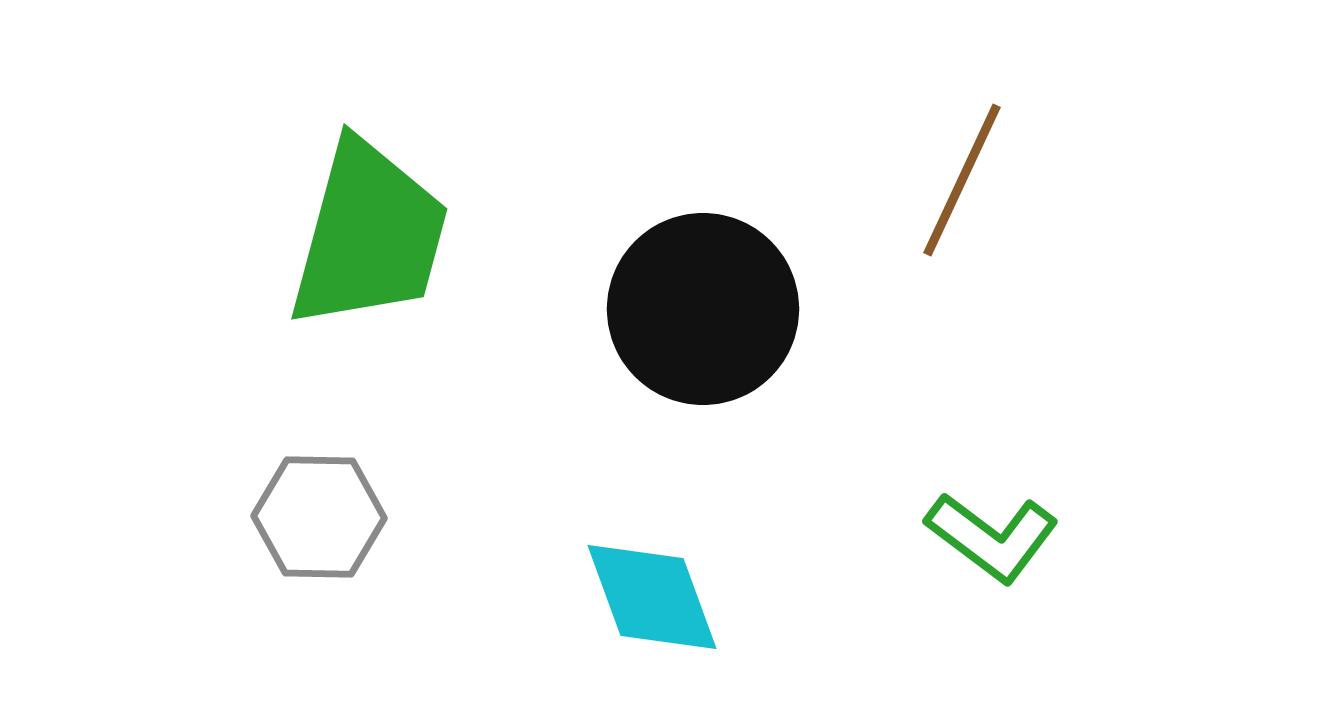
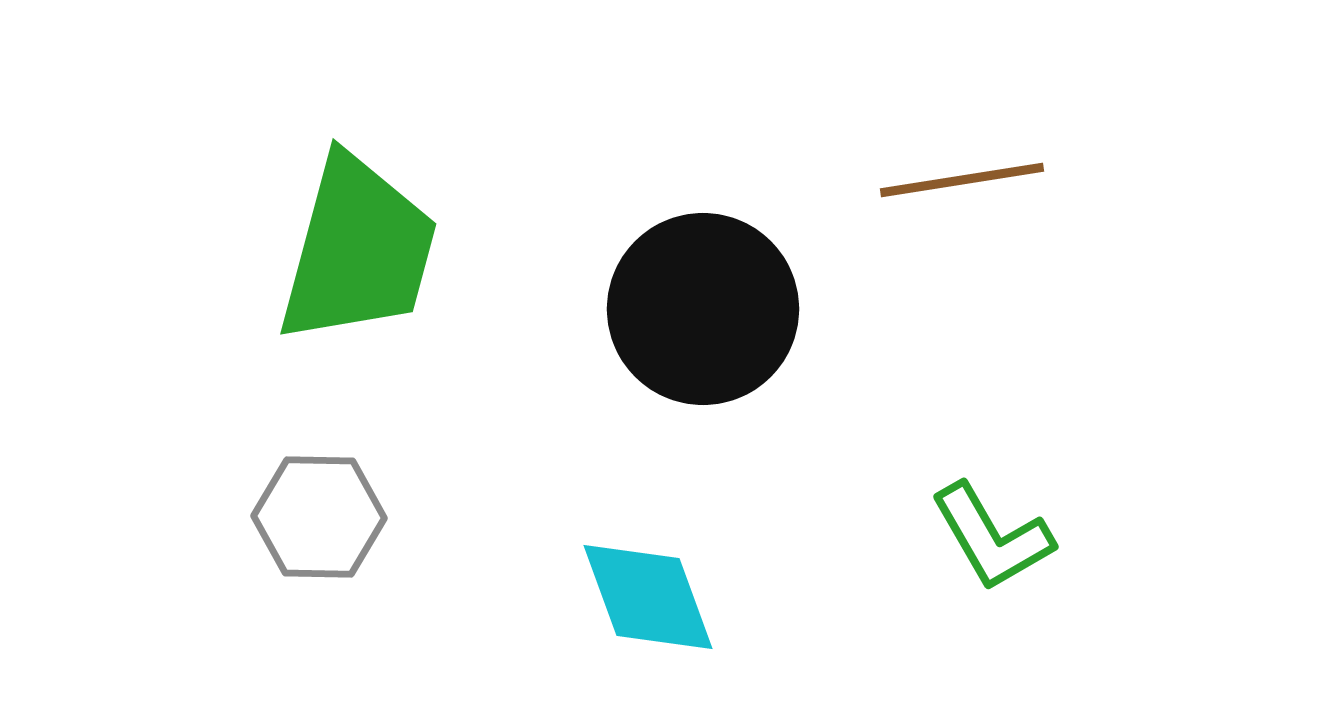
brown line: rotated 56 degrees clockwise
green trapezoid: moved 11 px left, 15 px down
green L-shape: rotated 23 degrees clockwise
cyan diamond: moved 4 px left
